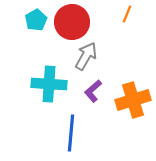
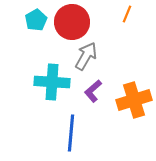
cyan cross: moved 3 px right, 2 px up
orange cross: moved 1 px right
